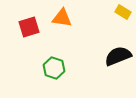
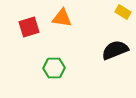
black semicircle: moved 3 px left, 6 px up
green hexagon: rotated 20 degrees counterclockwise
